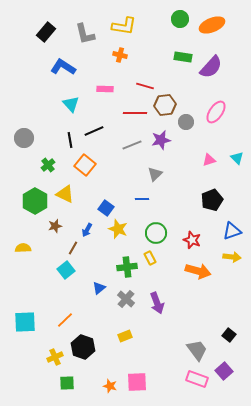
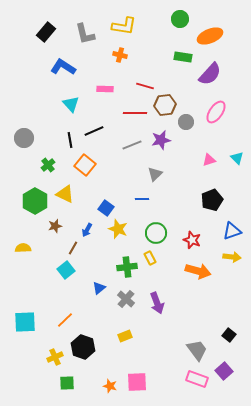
orange ellipse at (212, 25): moved 2 px left, 11 px down
purple semicircle at (211, 67): moved 1 px left, 7 px down
